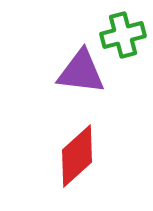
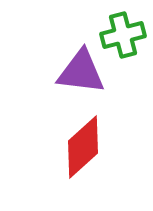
red diamond: moved 6 px right, 9 px up
